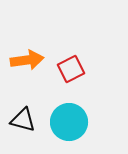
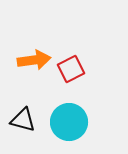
orange arrow: moved 7 px right
